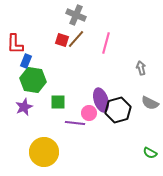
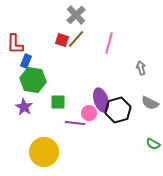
gray cross: rotated 24 degrees clockwise
pink line: moved 3 px right
purple star: rotated 18 degrees counterclockwise
green semicircle: moved 3 px right, 9 px up
